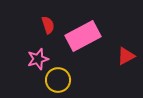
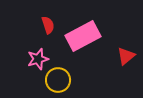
red triangle: rotated 12 degrees counterclockwise
